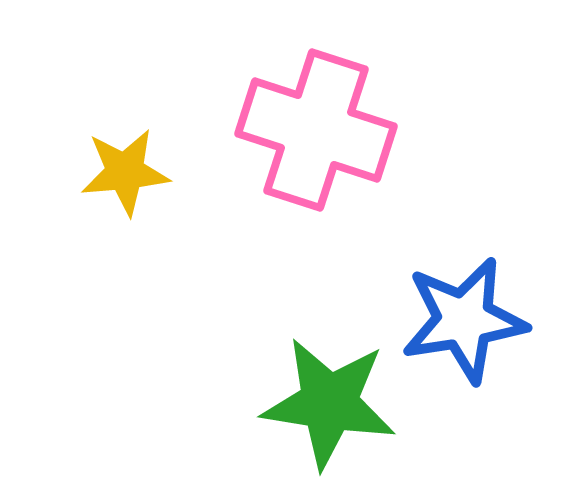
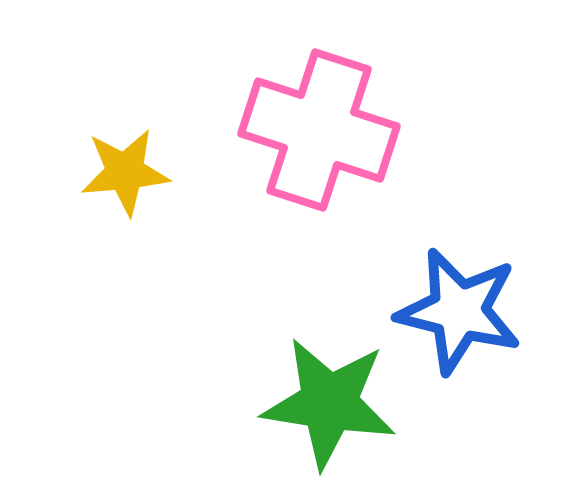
pink cross: moved 3 px right
blue star: moved 5 px left, 9 px up; rotated 23 degrees clockwise
